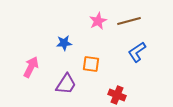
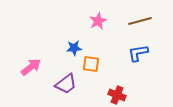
brown line: moved 11 px right
blue star: moved 10 px right, 5 px down
blue L-shape: moved 1 px right, 1 px down; rotated 25 degrees clockwise
pink arrow: rotated 25 degrees clockwise
purple trapezoid: rotated 20 degrees clockwise
